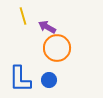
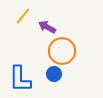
yellow line: rotated 54 degrees clockwise
orange circle: moved 5 px right, 3 px down
blue circle: moved 5 px right, 6 px up
